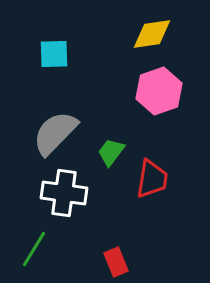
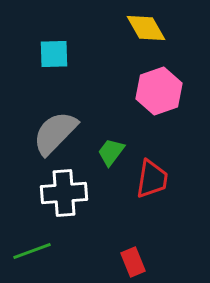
yellow diamond: moved 6 px left, 6 px up; rotated 69 degrees clockwise
white cross: rotated 12 degrees counterclockwise
green line: moved 2 px left, 2 px down; rotated 39 degrees clockwise
red rectangle: moved 17 px right
